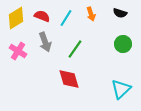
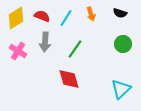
gray arrow: rotated 24 degrees clockwise
